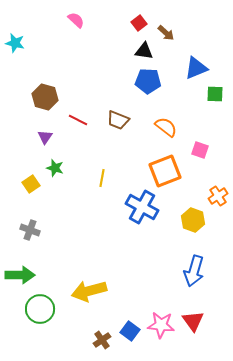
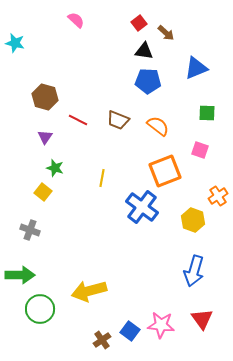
green square: moved 8 px left, 19 px down
orange semicircle: moved 8 px left, 1 px up
yellow square: moved 12 px right, 8 px down; rotated 18 degrees counterclockwise
blue cross: rotated 8 degrees clockwise
red triangle: moved 9 px right, 2 px up
